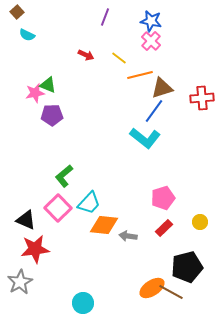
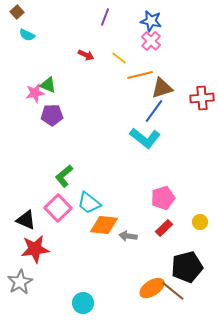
cyan trapezoid: rotated 85 degrees clockwise
brown line: moved 2 px right, 1 px up; rotated 10 degrees clockwise
